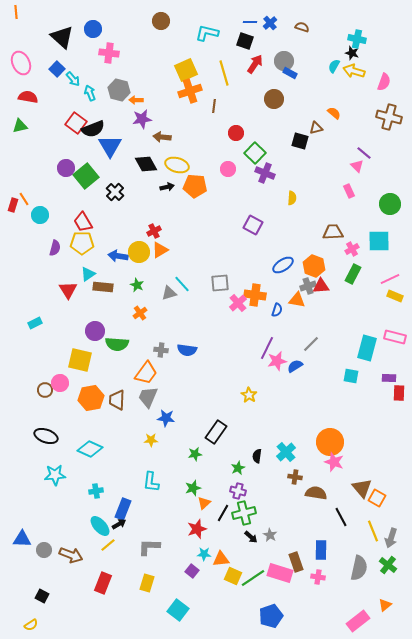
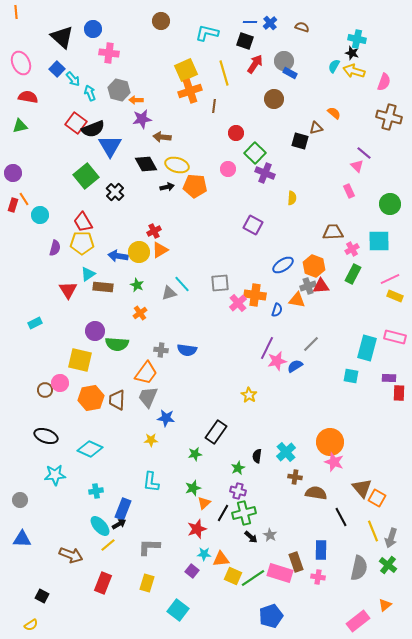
purple circle at (66, 168): moved 53 px left, 5 px down
gray circle at (44, 550): moved 24 px left, 50 px up
